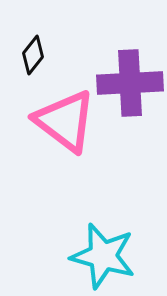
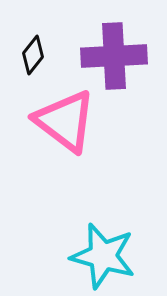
purple cross: moved 16 px left, 27 px up
